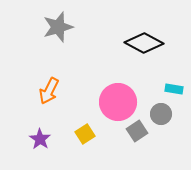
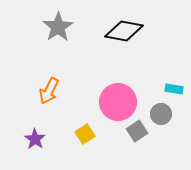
gray star: rotated 16 degrees counterclockwise
black diamond: moved 20 px left, 12 px up; rotated 18 degrees counterclockwise
purple star: moved 5 px left
